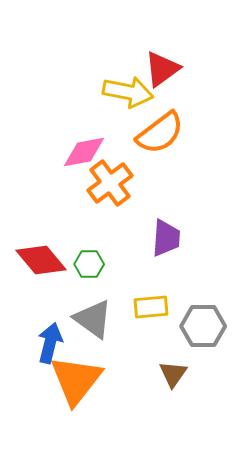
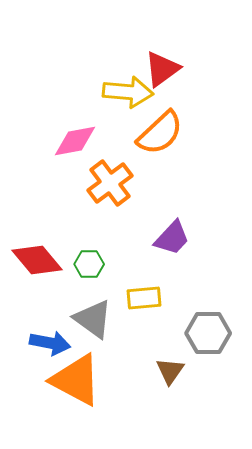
yellow arrow: rotated 6 degrees counterclockwise
orange semicircle: rotated 6 degrees counterclockwise
pink diamond: moved 9 px left, 11 px up
purple trapezoid: moved 6 px right; rotated 39 degrees clockwise
red diamond: moved 4 px left
yellow rectangle: moved 7 px left, 9 px up
gray hexagon: moved 5 px right, 7 px down
blue arrow: rotated 87 degrees clockwise
brown triangle: moved 3 px left, 3 px up
orange triangle: rotated 40 degrees counterclockwise
